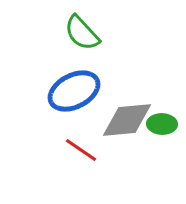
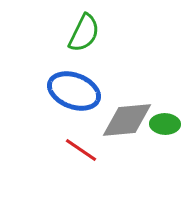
green semicircle: moved 2 px right; rotated 111 degrees counterclockwise
blue ellipse: rotated 48 degrees clockwise
green ellipse: moved 3 px right
